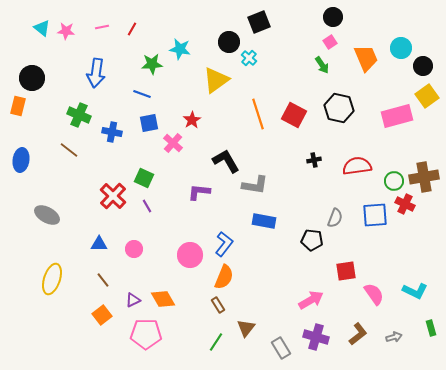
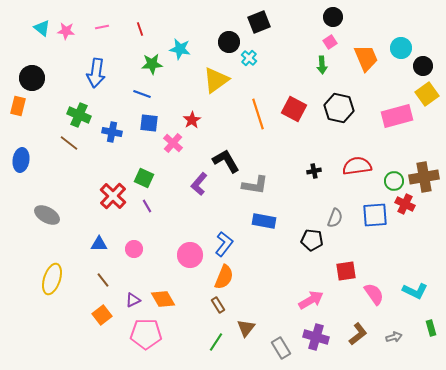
red line at (132, 29): moved 8 px right; rotated 48 degrees counterclockwise
green arrow at (322, 65): rotated 30 degrees clockwise
yellow square at (427, 96): moved 2 px up
red square at (294, 115): moved 6 px up
blue square at (149, 123): rotated 18 degrees clockwise
brown line at (69, 150): moved 7 px up
black cross at (314, 160): moved 11 px down
purple L-shape at (199, 192): moved 8 px up; rotated 55 degrees counterclockwise
